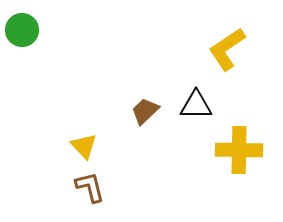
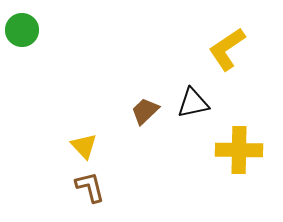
black triangle: moved 3 px left, 2 px up; rotated 12 degrees counterclockwise
